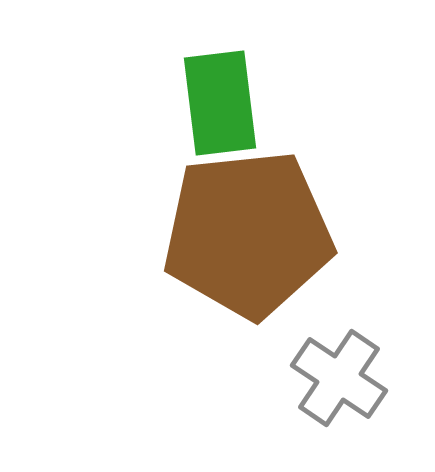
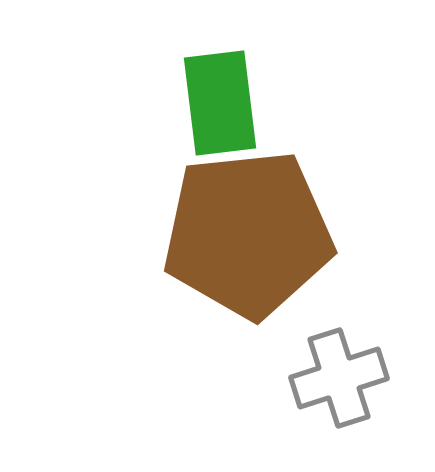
gray cross: rotated 38 degrees clockwise
